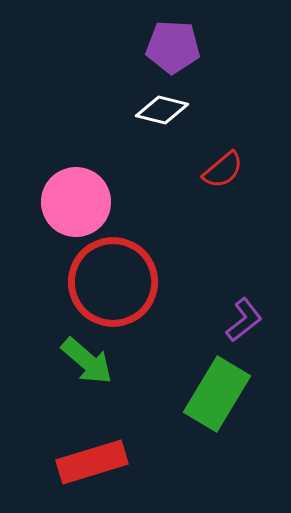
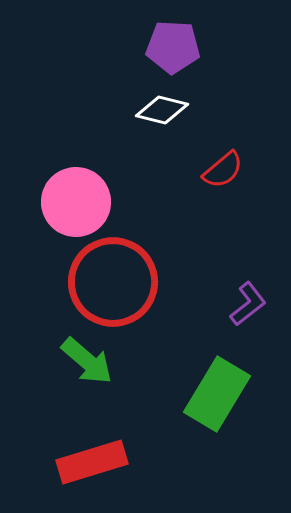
purple L-shape: moved 4 px right, 16 px up
